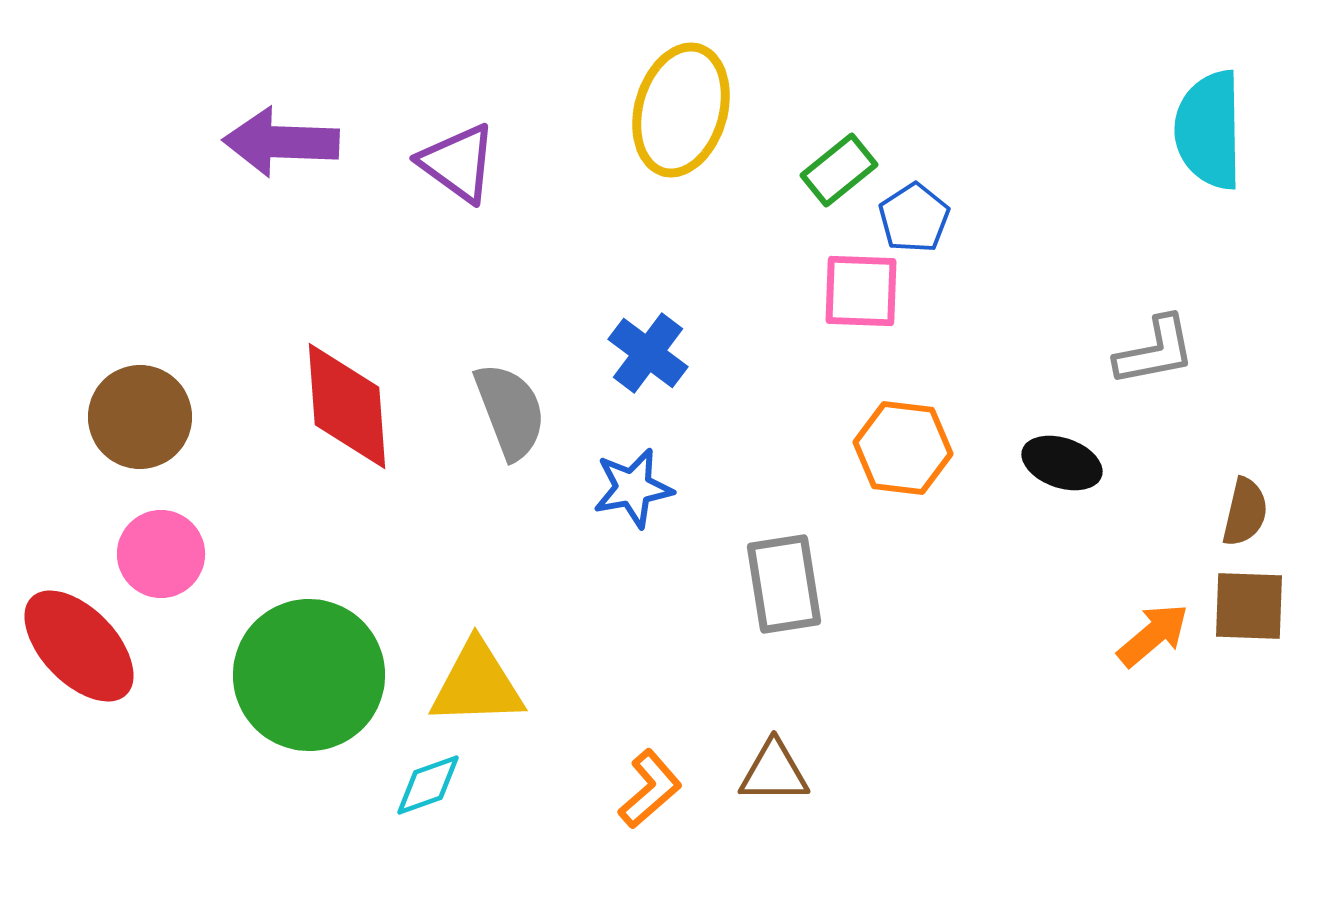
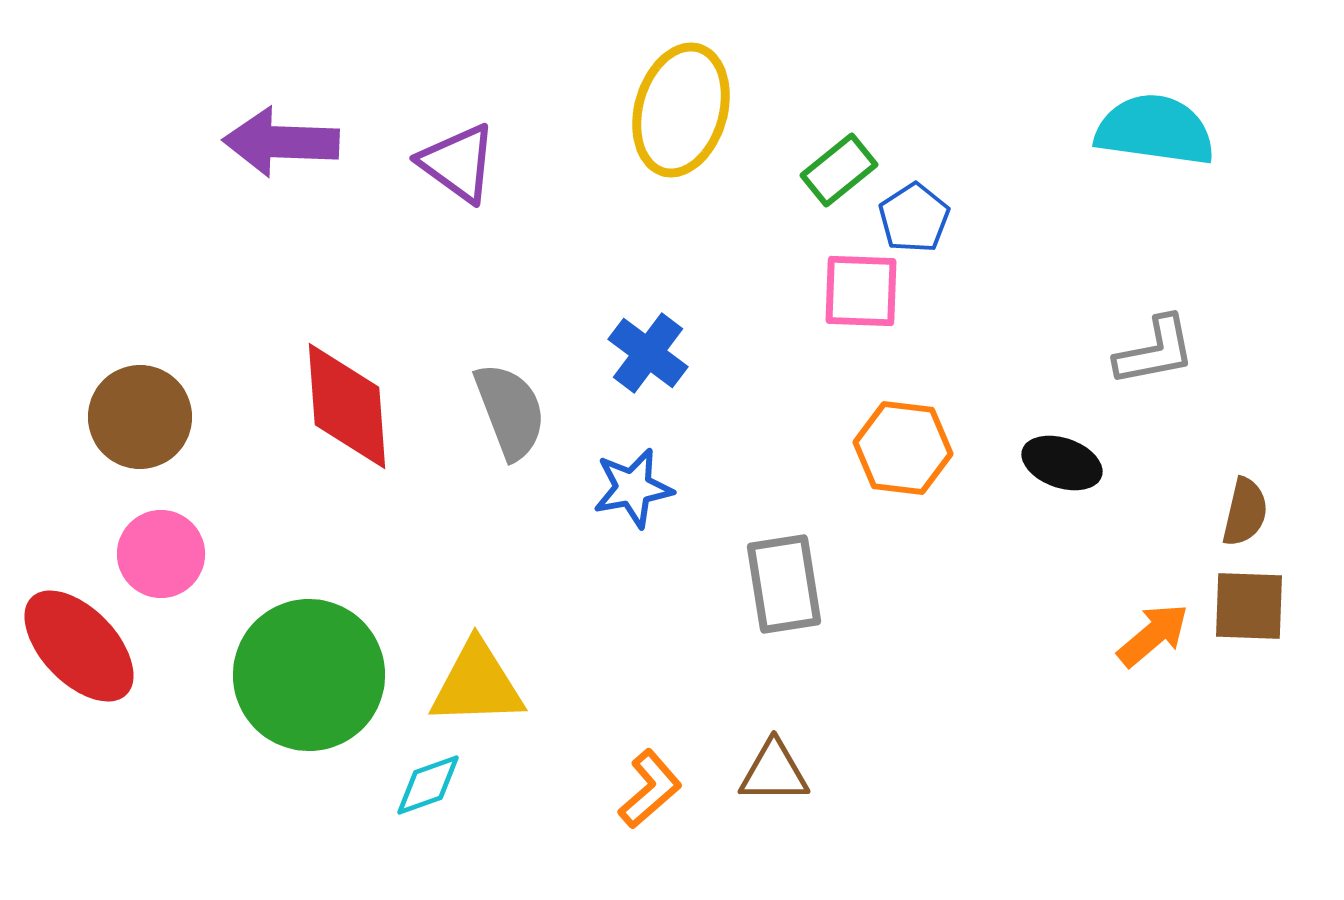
cyan semicircle: moved 54 px left; rotated 99 degrees clockwise
